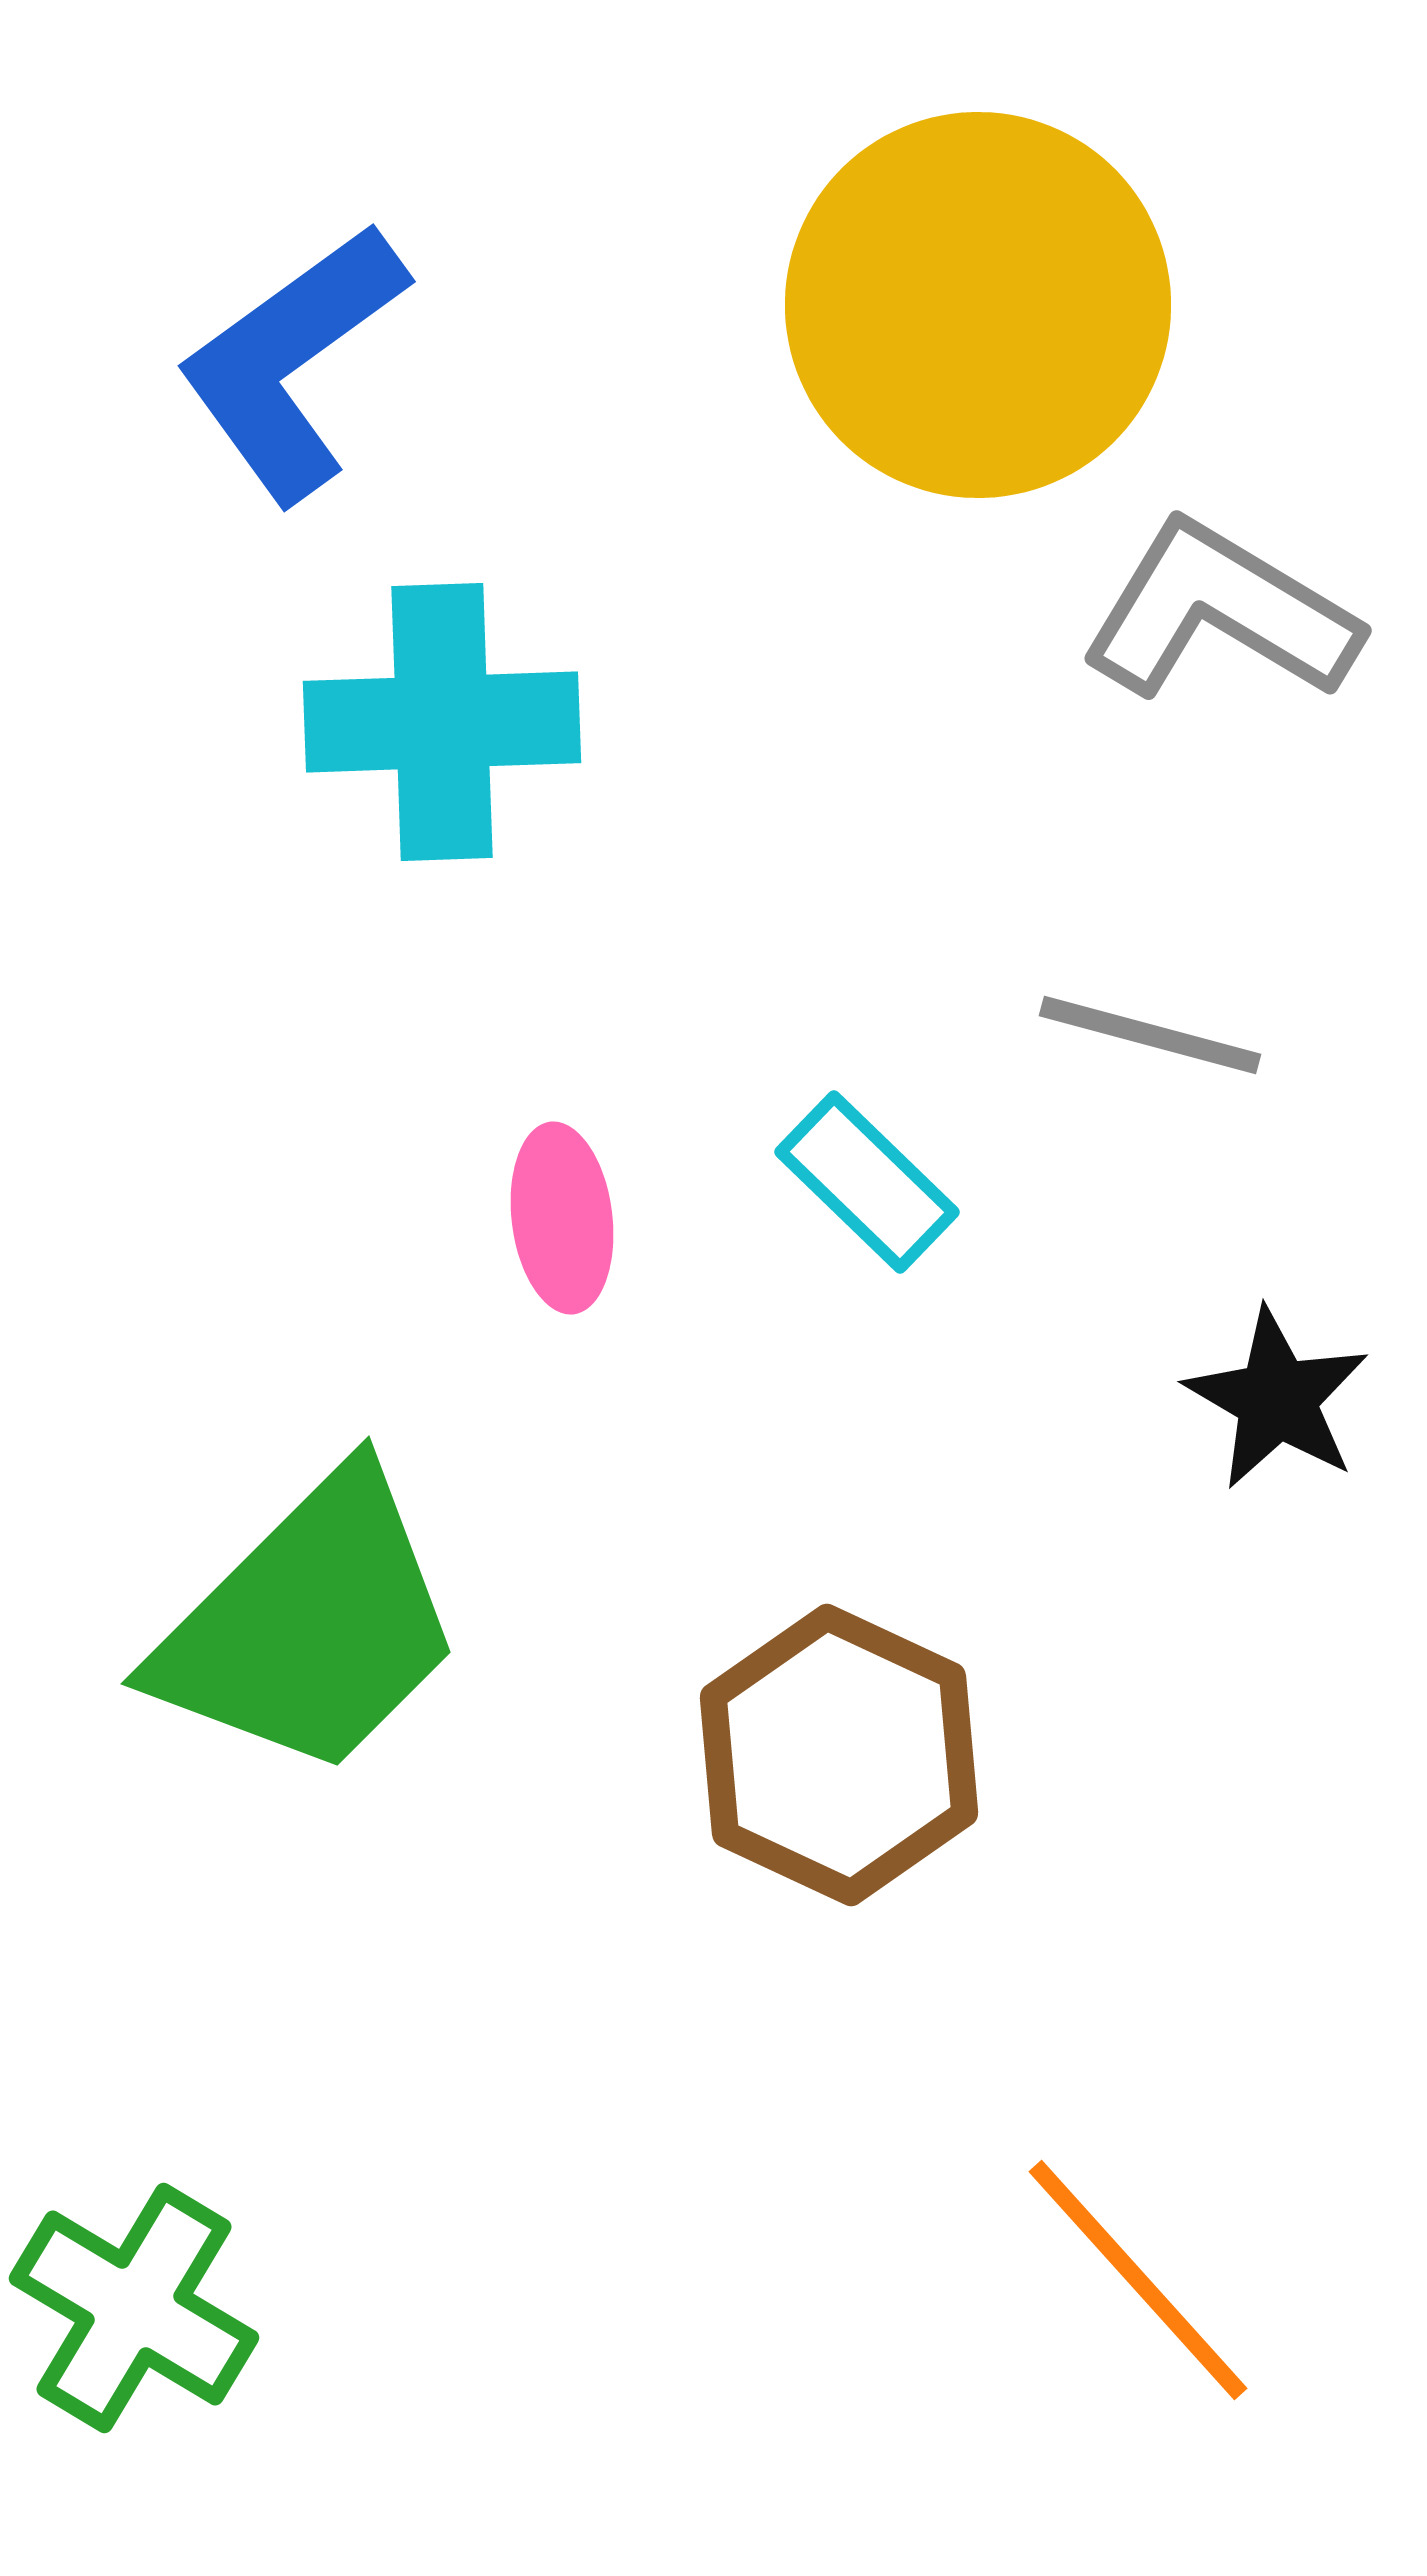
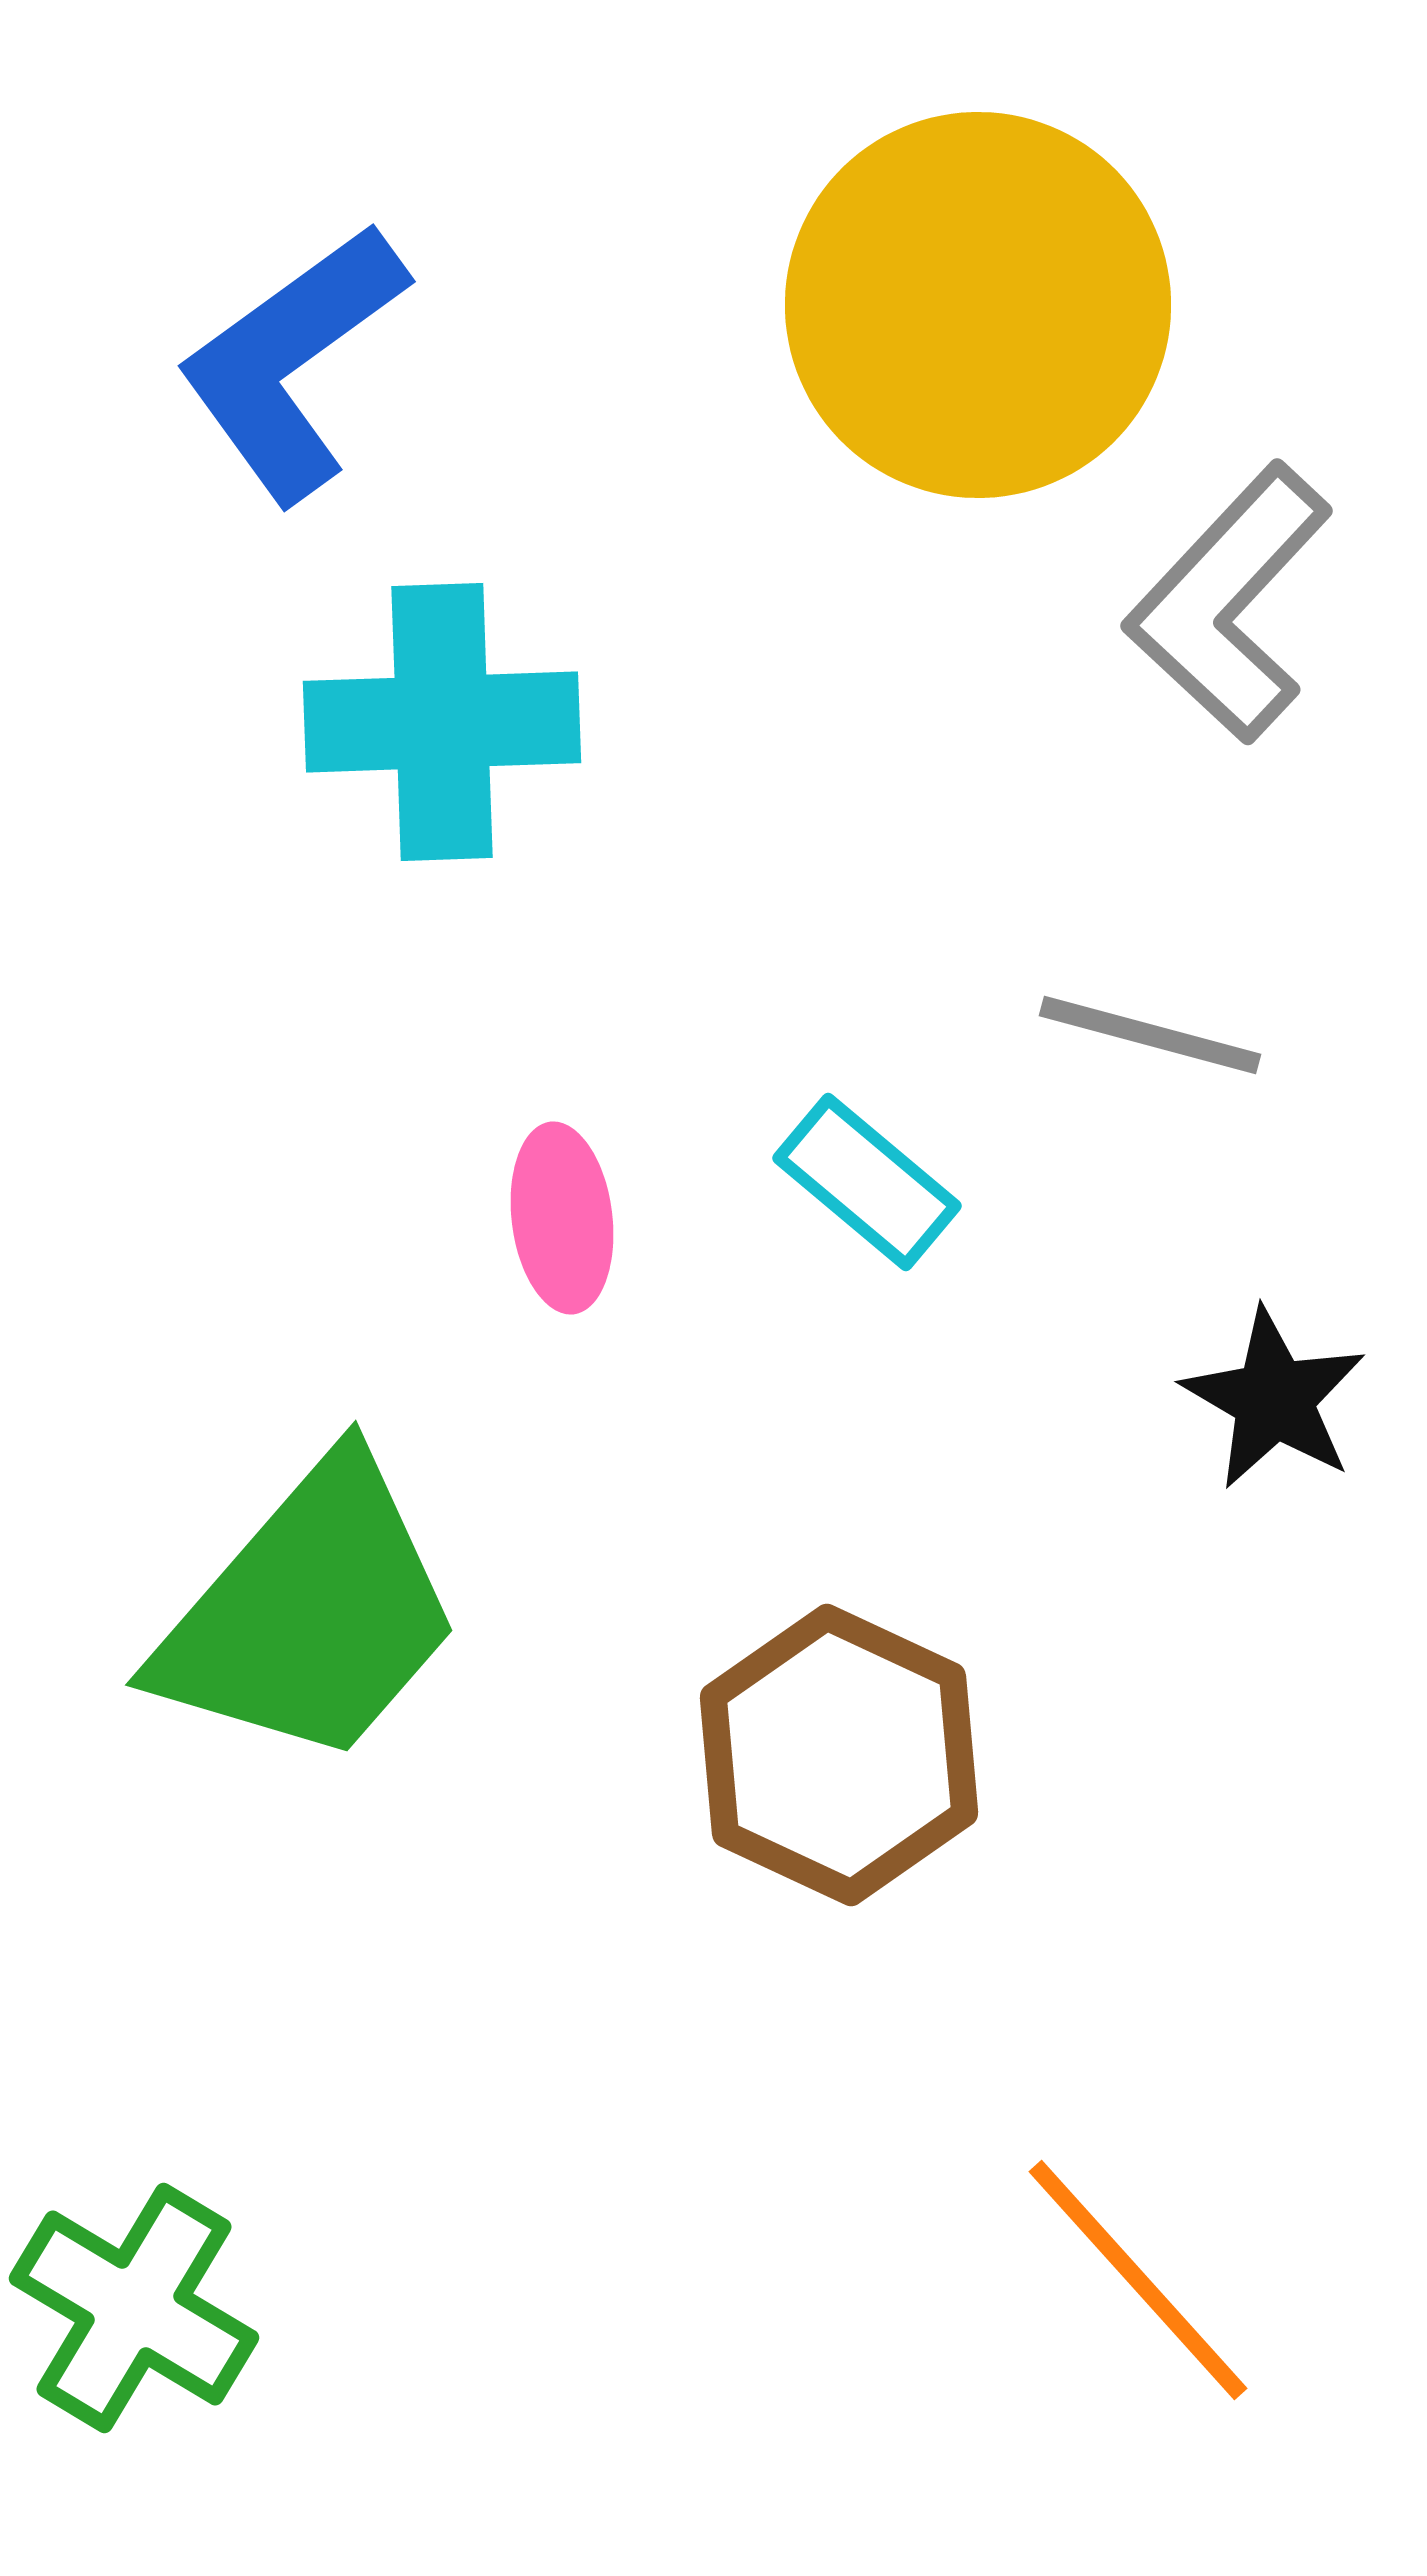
gray L-shape: moved 9 px right, 9 px up; rotated 78 degrees counterclockwise
cyan rectangle: rotated 4 degrees counterclockwise
black star: moved 3 px left
green trapezoid: moved 12 px up; rotated 4 degrees counterclockwise
